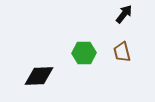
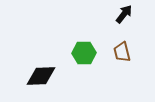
black diamond: moved 2 px right
